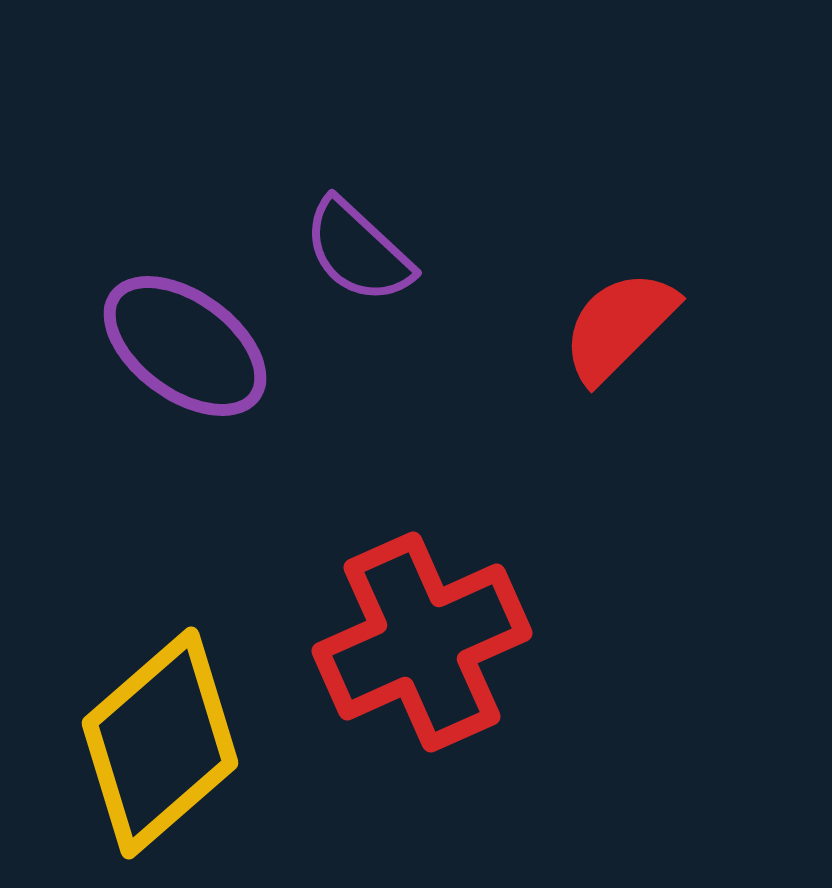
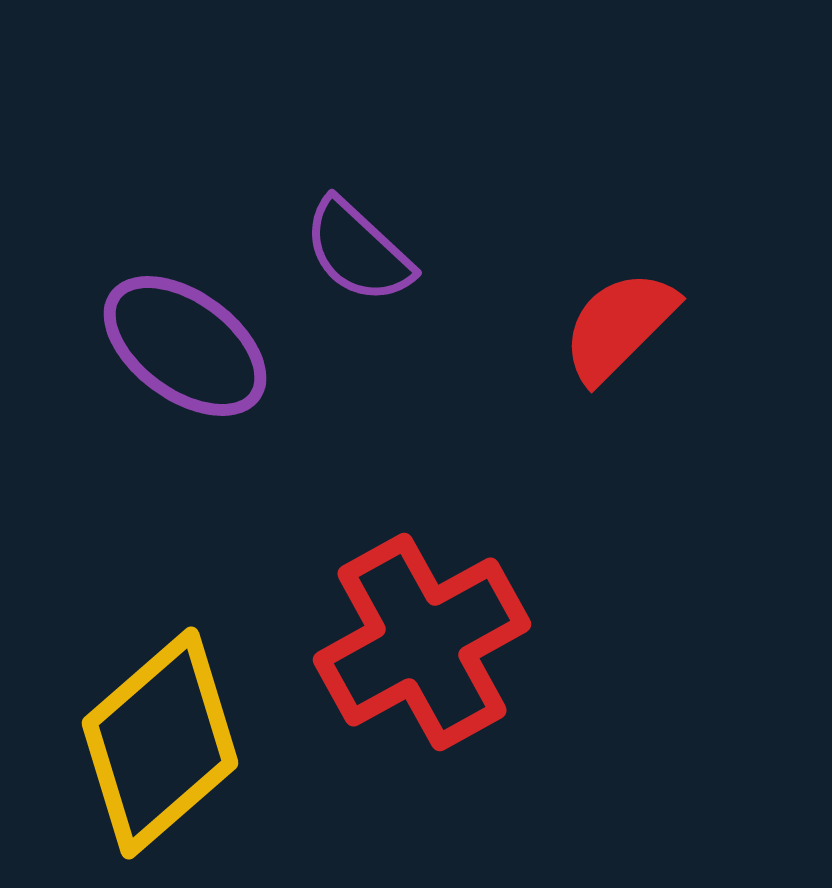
red cross: rotated 5 degrees counterclockwise
